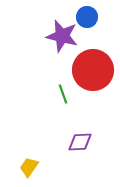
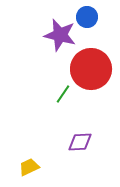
purple star: moved 2 px left, 1 px up
red circle: moved 2 px left, 1 px up
green line: rotated 54 degrees clockwise
yellow trapezoid: rotated 30 degrees clockwise
